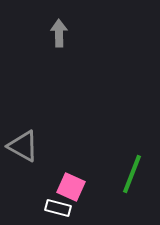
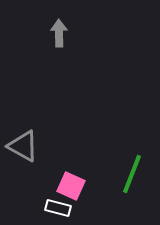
pink square: moved 1 px up
